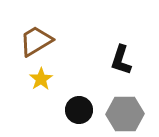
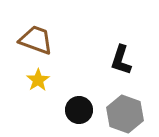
brown trapezoid: moved 1 px up; rotated 51 degrees clockwise
yellow star: moved 3 px left, 1 px down
gray hexagon: rotated 21 degrees clockwise
